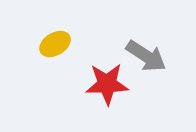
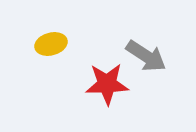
yellow ellipse: moved 4 px left; rotated 16 degrees clockwise
